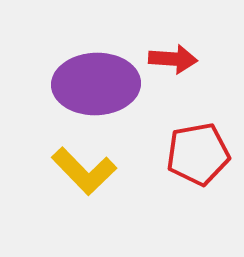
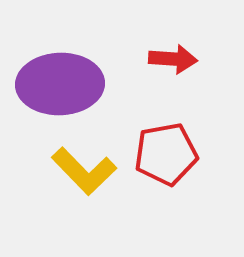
purple ellipse: moved 36 px left
red pentagon: moved 32 px left
